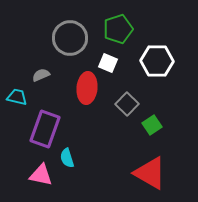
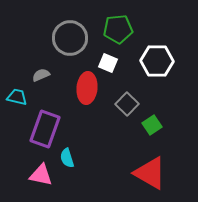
green pentagon: rotated 12 degrees clockwise
